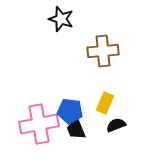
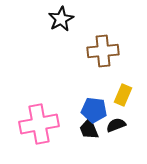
black star: rotated 25 degrees clockwise
yellow rectangle: moved 18 px right, 8 px up
blue pentagon: moved 24 px right, 1 px up
black trapezoid: moved 13 px right
